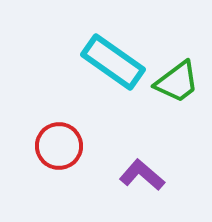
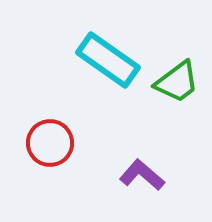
cyan rectangle: moved 5 px left, 2 px up
red circle: moved 9 px left, 3 px up
